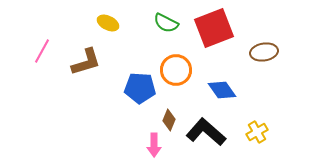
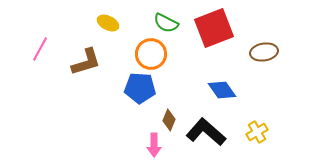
pink line: moved 2 px left, 2 px up
orange circle: moved 25 px left, 16 px up
